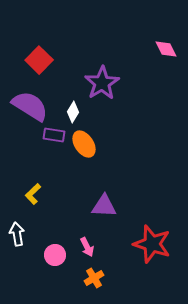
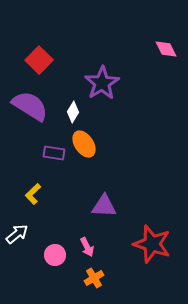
purple rectangle: moved 18 px down
white arrow: rotated 60 degrees clockwise
